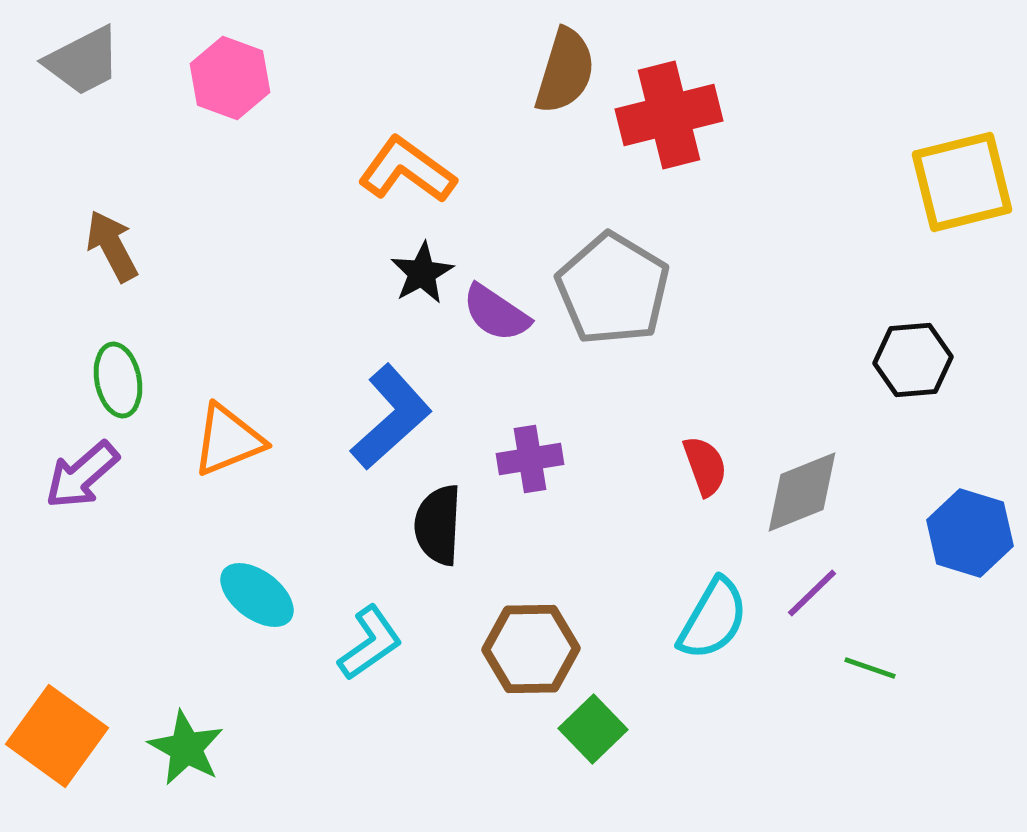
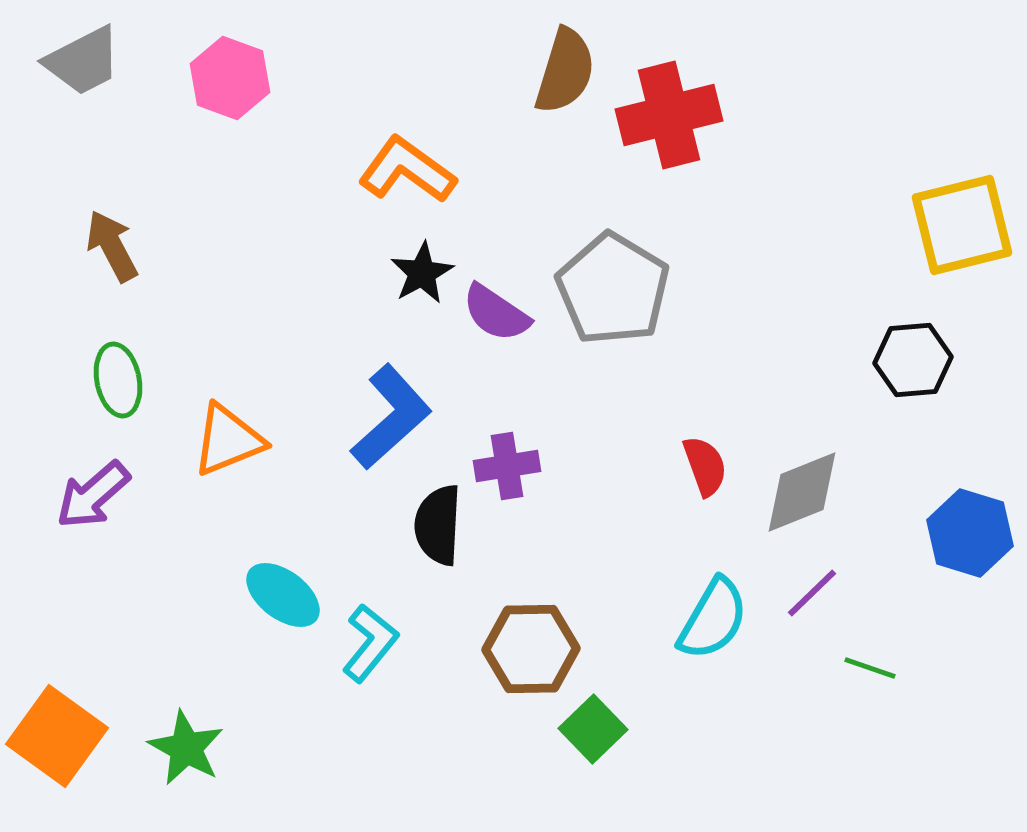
yellow square: moved 43 px down
purple cross: moved 23 px left, 7 px down
purple arrow: moved 11 px right, 20 px down
cyan ellipse: moved 26 px right
cyan L-shape: rotated 16 degrees counterclockwise
